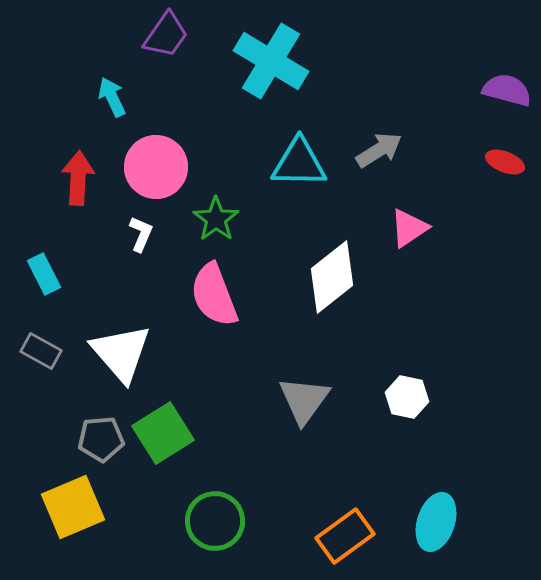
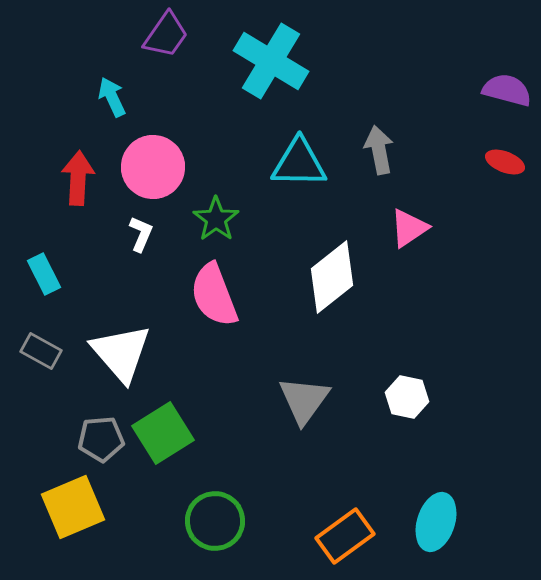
gray arrow: rotated 69 degrees counterclockwise
pink circle: moved 3 px left
